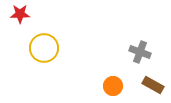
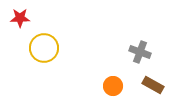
red star: moved 4 px down
